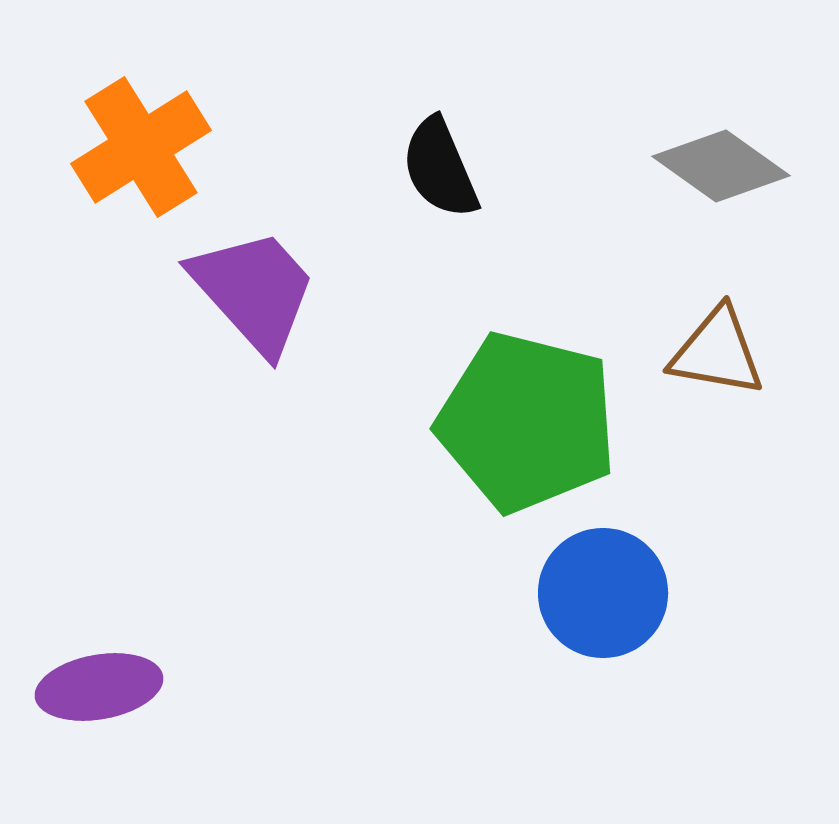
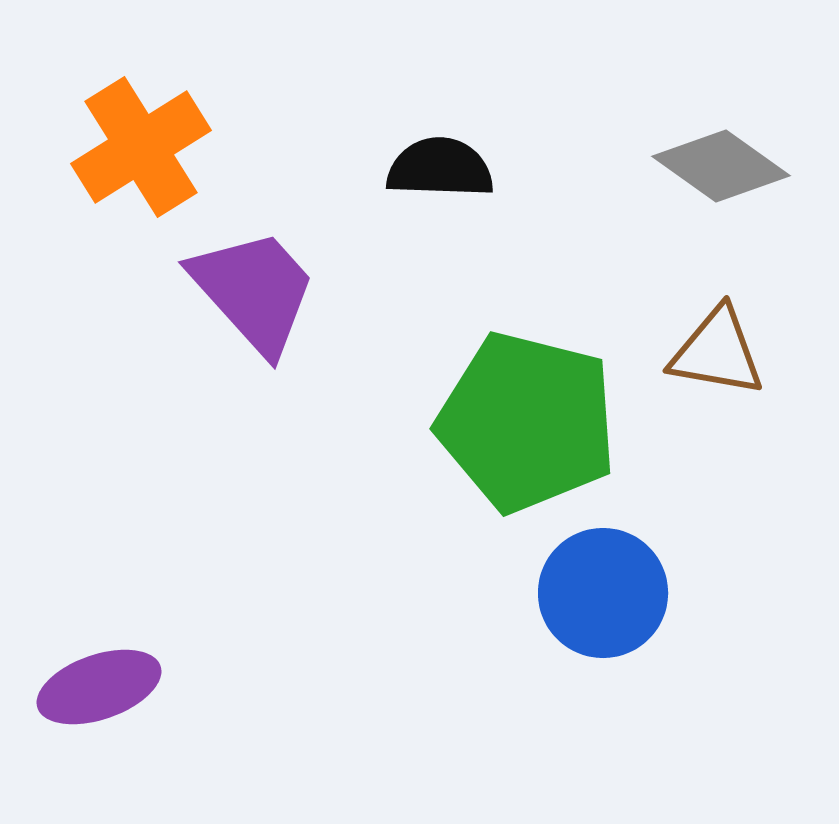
black semicircle: rotated 115 degrees clockwise
purple ellipse: rotated 9 degrees counterclockwise
